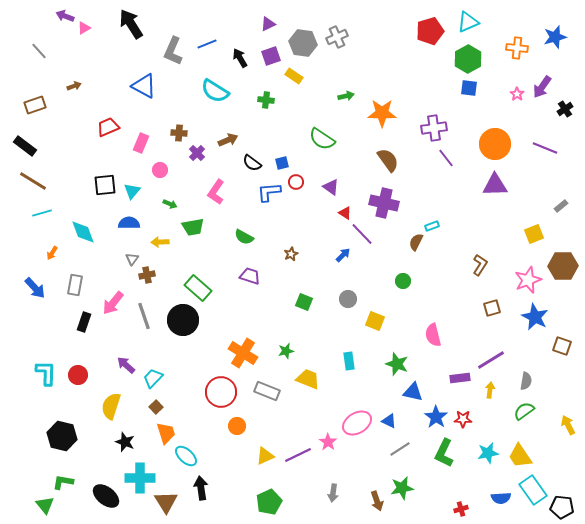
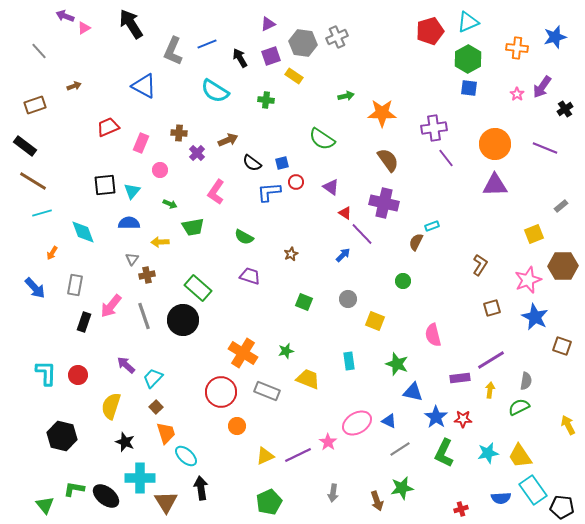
pink arrow at (113, 303): moved 2 px left, 3 px down
green semicircle at (524, 411): moved 5 px left, 4 px up; rotated 10 degrees clockwise
green L-shape at (63, 482): moved 11 px right, 7 px down
